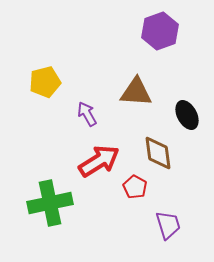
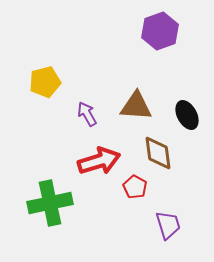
brown triangle: moved 14 px down
red arrow: rotated 15 degrees clockwise
